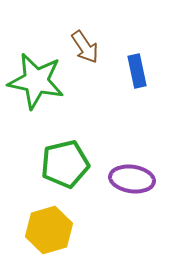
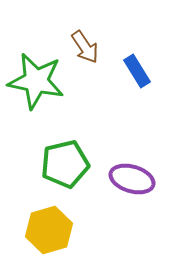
blue rectangle: rotated 20 degrees counterclockwise
purple ellipse: rotated 9 degrees clockwise
